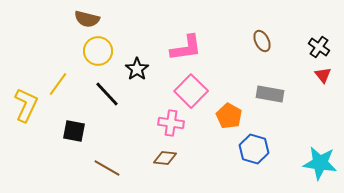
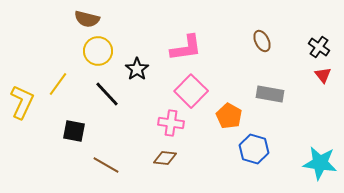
yellow L-shape: moved 4 px left, 3 px up
brown line: moved 1 px left, 3 px up
